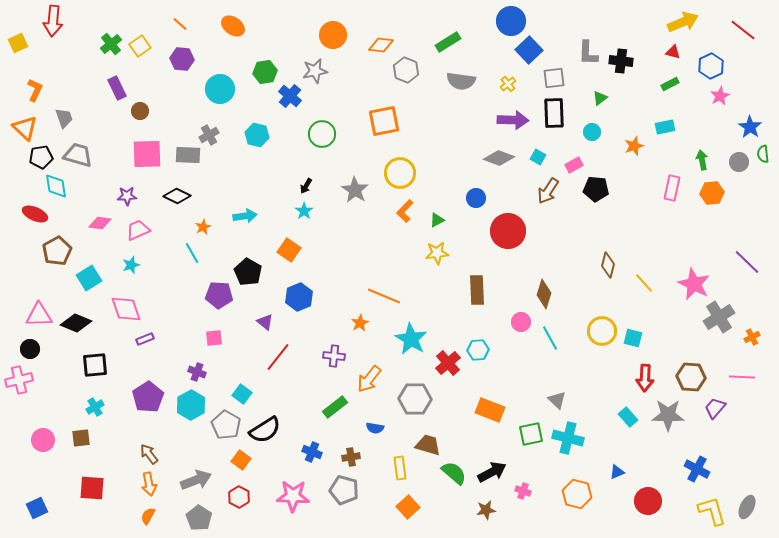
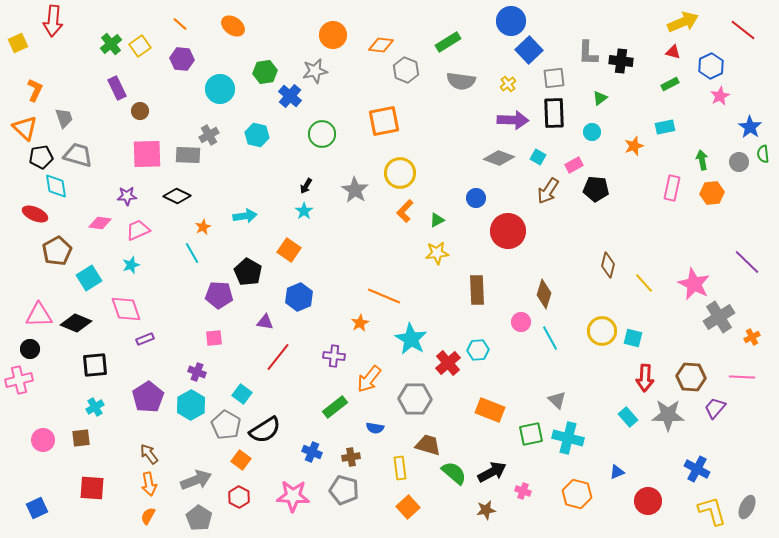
purple triangle at (265, 322): rotated 30 degrees counterclockwise
